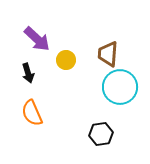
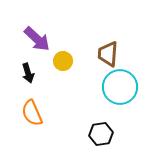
yellow circle: moved 3 px left, 1 px down
